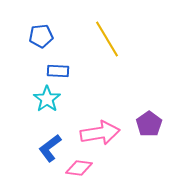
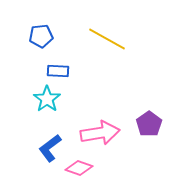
yellow line: rotated 30 degrees counterclockwise
pink diamond: rotated 12 degrees clockwise
